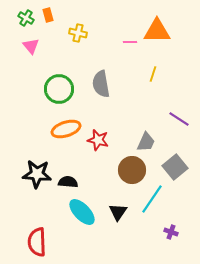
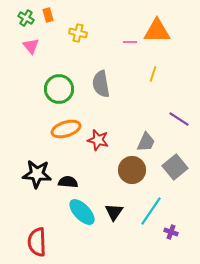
cyan line: moved 1 px left, 12 px down
black triangle: moved 4 px left
